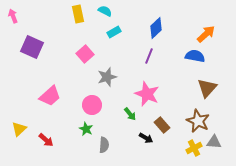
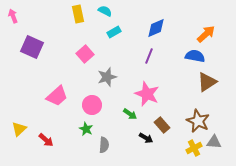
blue diamond: rotated 20 degrees clockwise
brown triangle: moved 6 px up; rotated 15 degrees clockwise
pink trapezoid: moved 7 px right
green arrow: rotated 16 degrees counterclockwise
